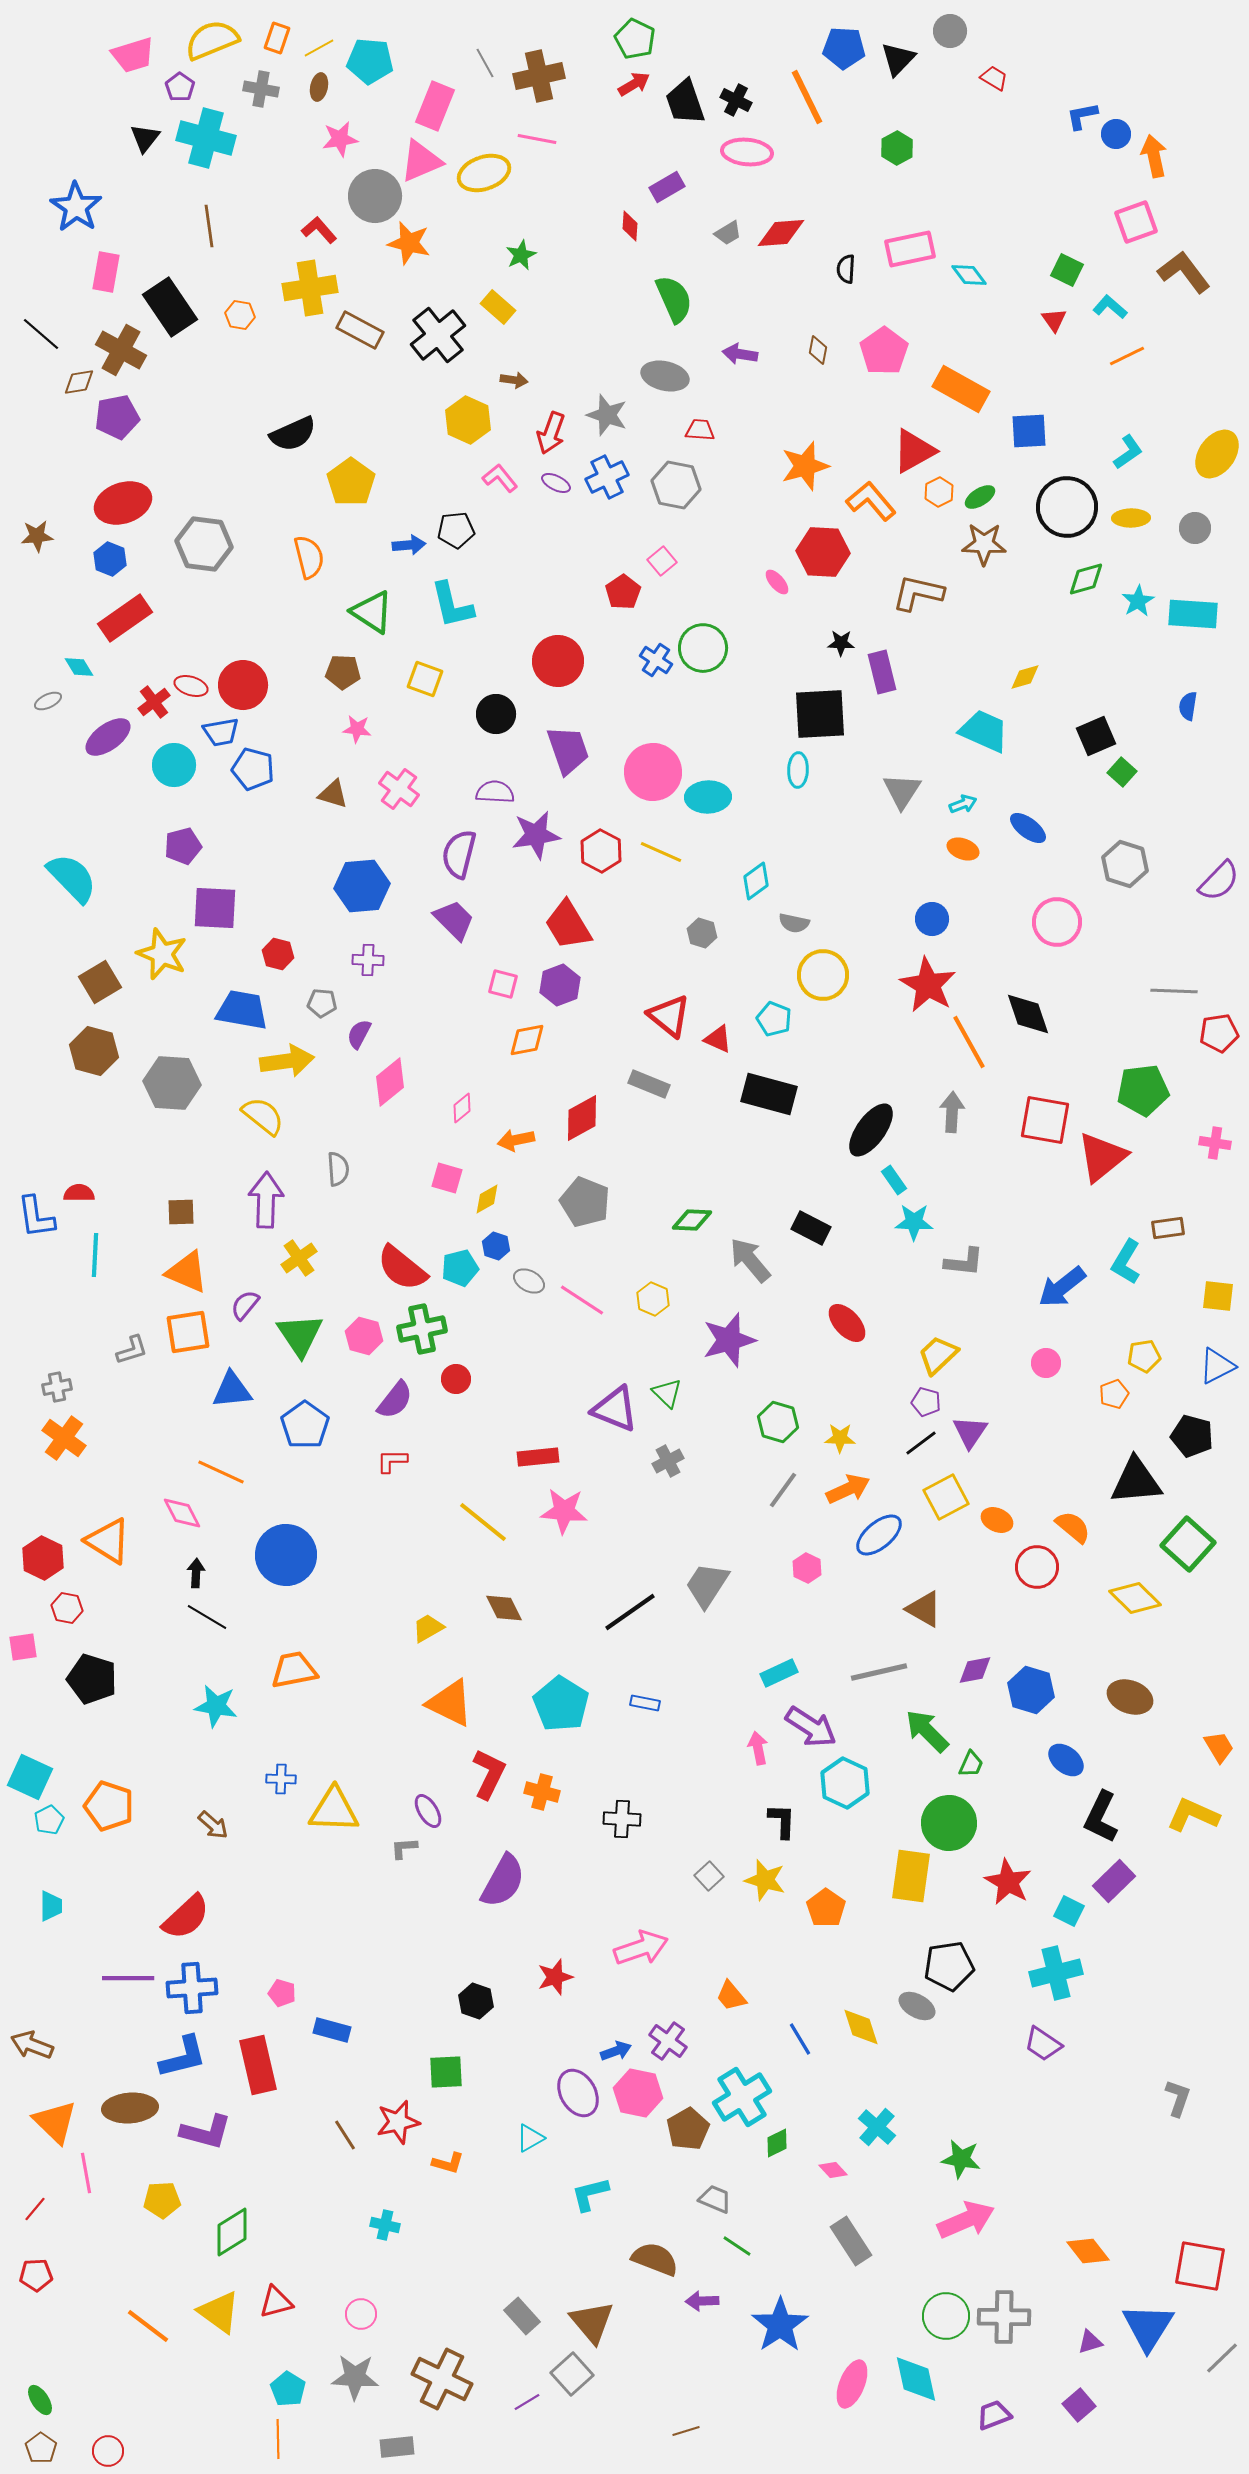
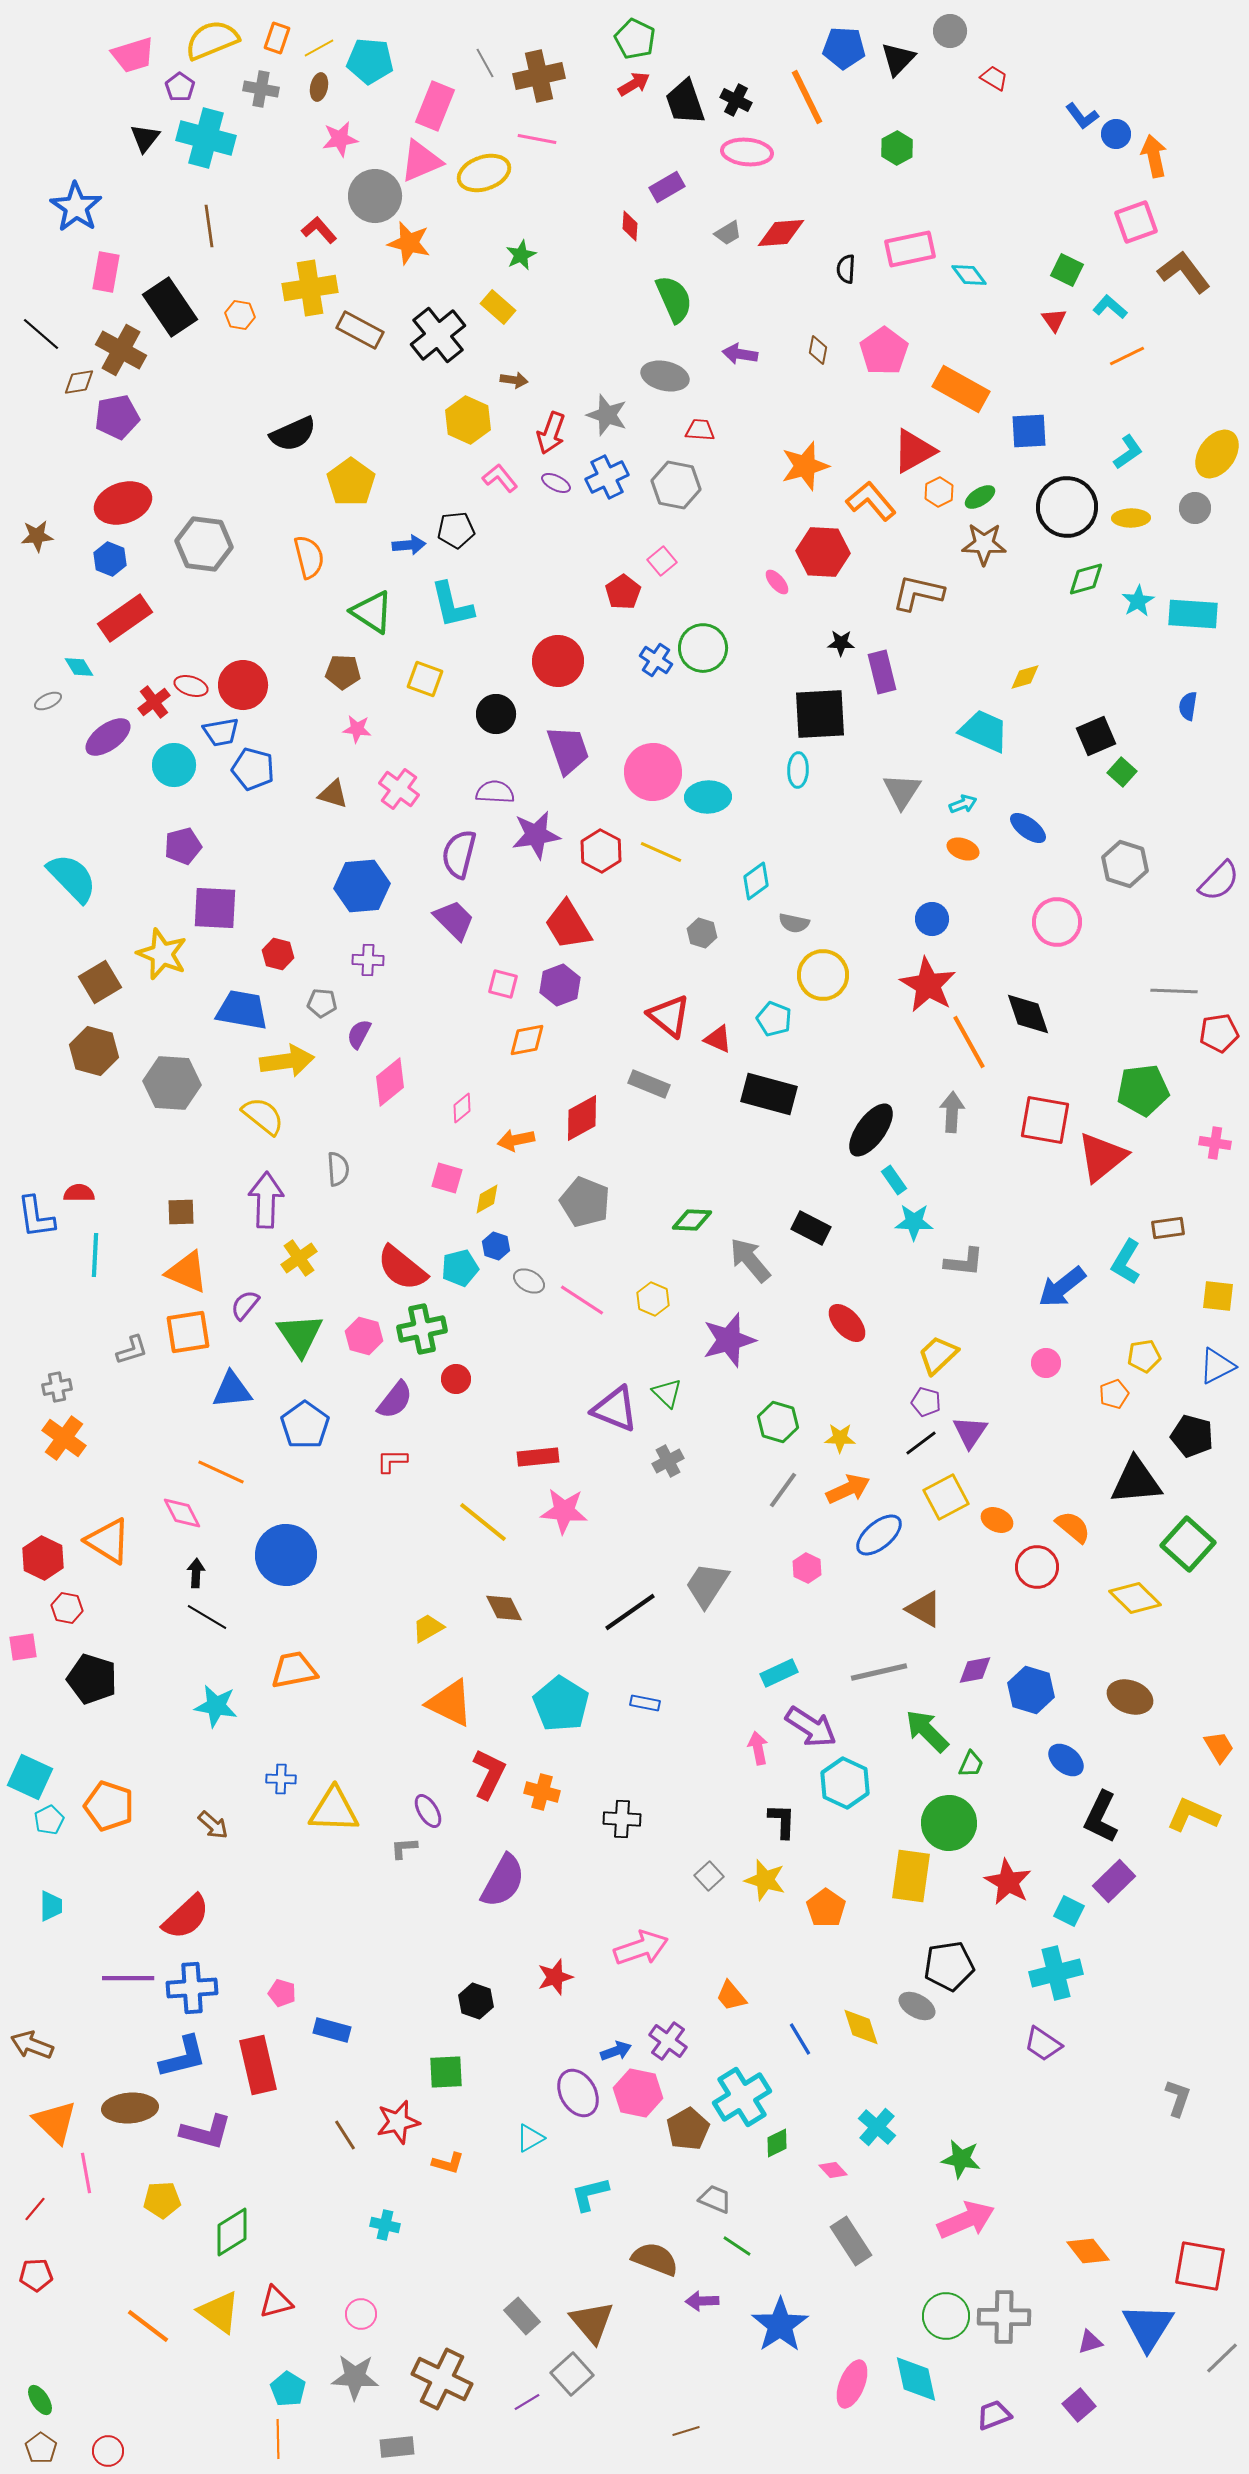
blue L-shape at (1082, 116): rotated 116 degrees counterclockwise
gray circle at (1195, 528): moved 20 px up
